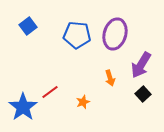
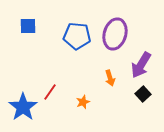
blue square: rotated 36 degrees clockwise
blue pentagon: moved 1 px down
red line: rotated 18 degrees counterclockwise
